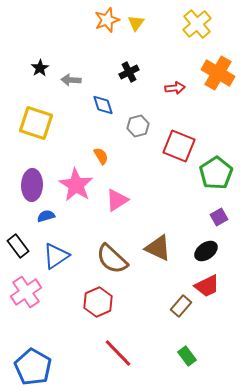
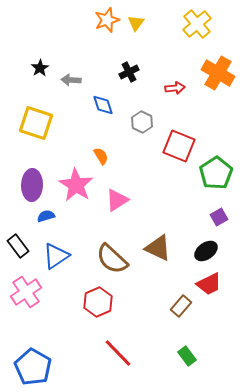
gray hexagon: moved 4 px right, 4 px up; rotated 20 degrees counterclockwise
red trapezoid: moved 2 px right, 2 px up
